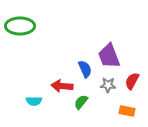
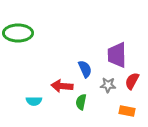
green ellipse: moved 2 px left, 7 px down
purple trapezoid: moved 8 px right, 1 px up; rotated 20 degrees clockwise
green semicircle: rotated 28 degrees counterclockwise
